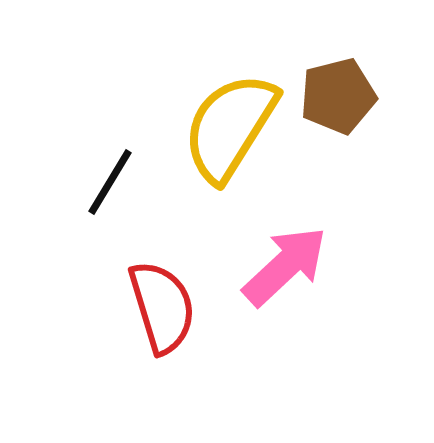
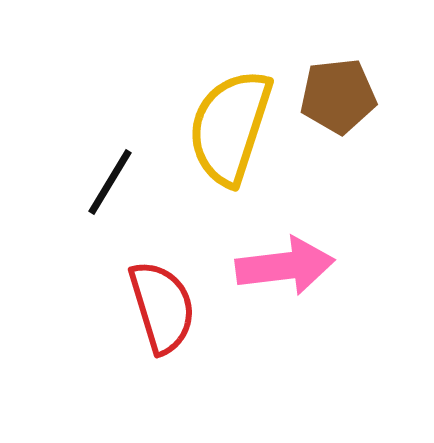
brown pentagon: rotated 8 degrees clockwise
yellow semicircle: rotated 14 degrees counterclockwise
pink arrow: rotated 36 degrees clockwise
